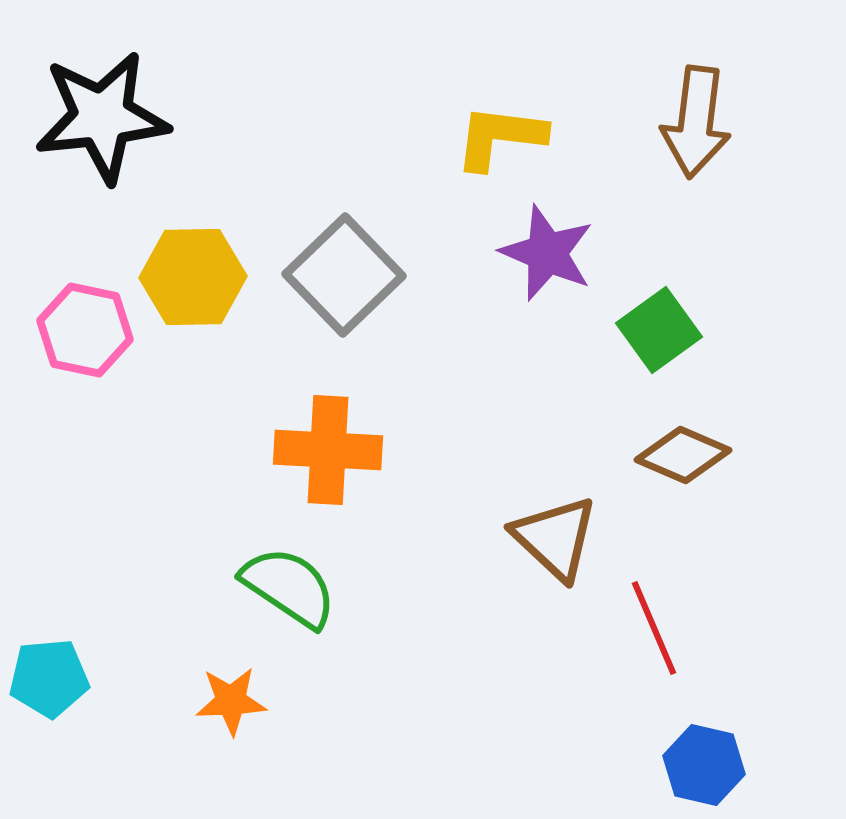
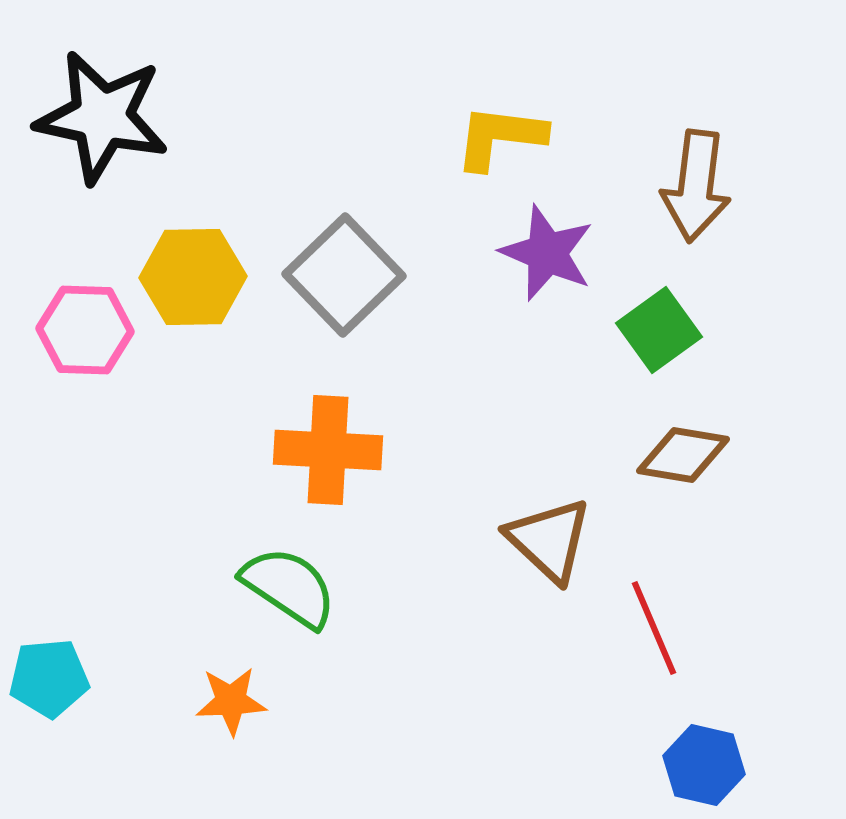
black star: rotated 18 degrees clockwise
brown arrow: moved 64 px down
pink hexagon: rotated 10 degrees counterclockwise
brown diamond: rotated 14 degrees counterclockwise
brown triangle: moved 6 px left, 2 px down
